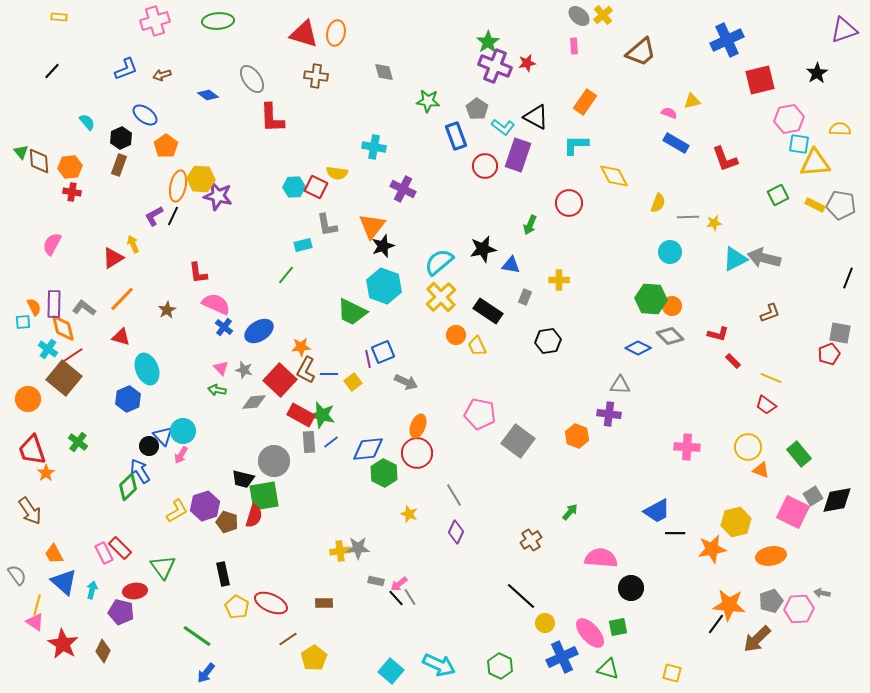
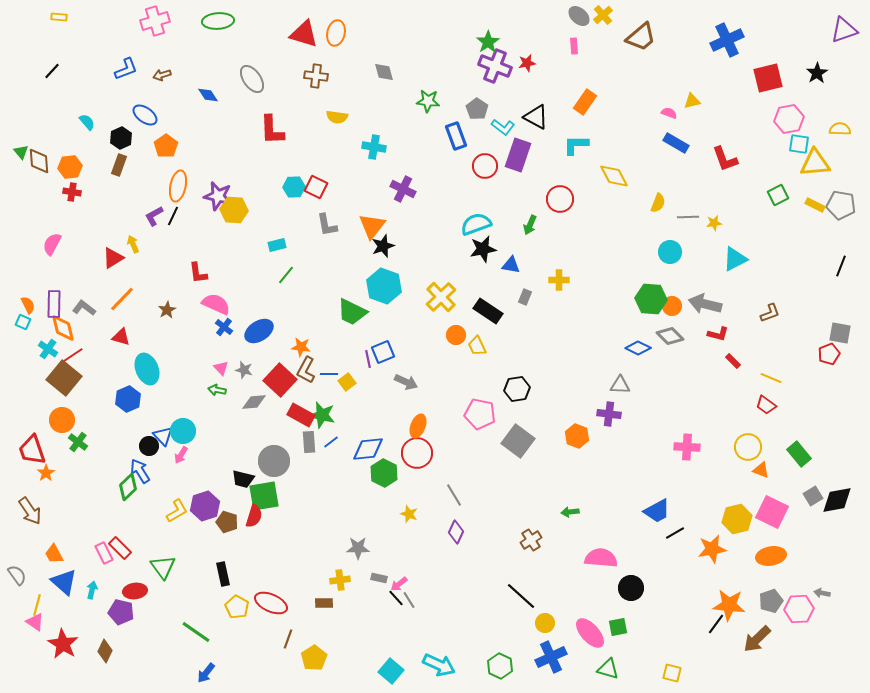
brown trapezoid at (641, 52): moved 15 px up
red square at (760, 80): moved 8 px right, 2 px up
blue diamond at (208, 95): rotated 20 degrees clockwise
red L-shape at (272, 118): moved 12 px down
yellow semicircle at (337, 173): moved 56 px up
yellow hexagon at (201, 179): moved 33 px right, 31 px down
red circle at (569, 203): moved 9 px left, 4 px up
cyan rectangle at (303, 245): moved 26 px left
gray arrow at (764, 258): moved 59 px left, 46 px down
cyan semicircle at (439, 262): moved 37 px right, 38 px up; rotated 20 degrees clockwise
black line at (848, 278): moved 7 px left, 12 px up
orange semicircle at (34, 307): moved 6 px left, 2 px up
cyan square at (23, 322): rotated 28 degrees clockwise
black hexagon at (548, 341): moved 31 px left, 48 px down
orange star at (301, 347): rotated 12 degrees clockwise
yellow square at (353, 382): moved 6 px left
orange circle at (28, 399): moved 34 px right, 21 px down
green arrow at (570, 512): rotated 138 degrees counterclockwise
pink square at (793, 512): moved 21 px left
yellow hexagon at (736, 522): moved 1 px right, 3 px up
black line at (675, 533): rotated 30 degrees counterclockwise
yellow cross at (340, 551): moved 29 px down
gray rectangle at (376, 581): moved 3 px right, 3 px up
gray line at (410, 597): moved 1 px left, 3 px down
green line at (197, 636): moved 1 px left, 4 px up
brown line at (288, 639): rotated 36 degrees counterclockwise
brown diamond at (103, 651): moved 2 px right
blue cross at (562, 657): moved 11 px left
